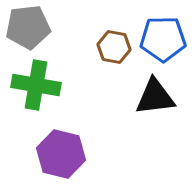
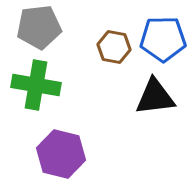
gray pentagon: moved 11 px right
